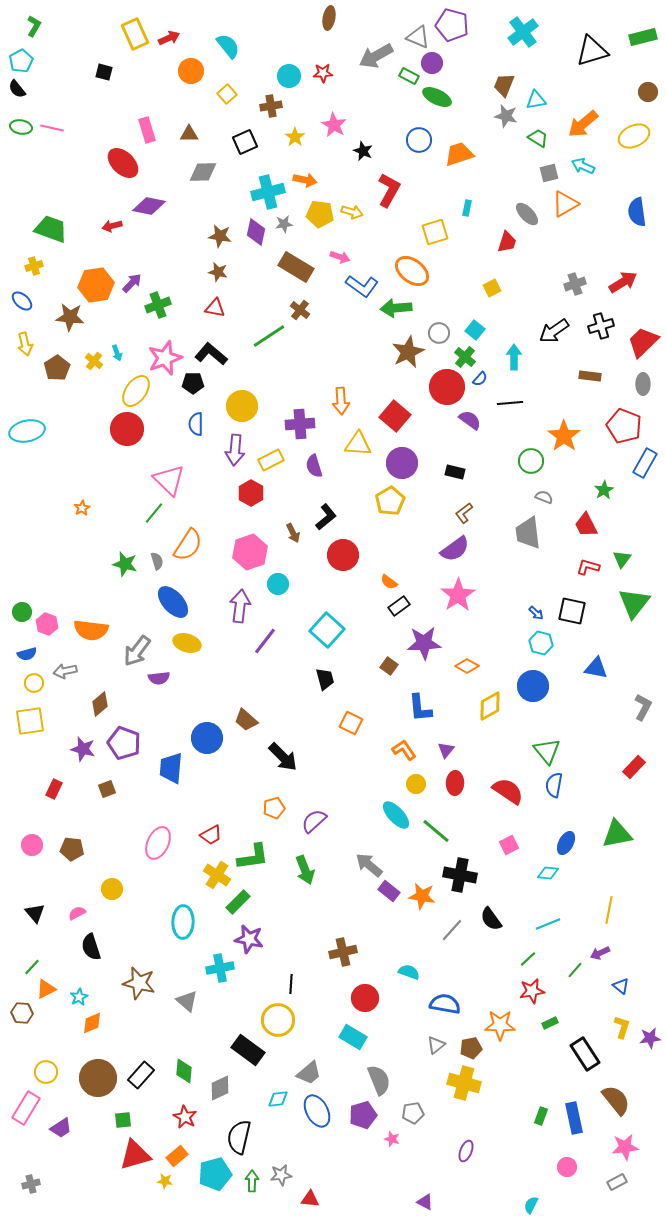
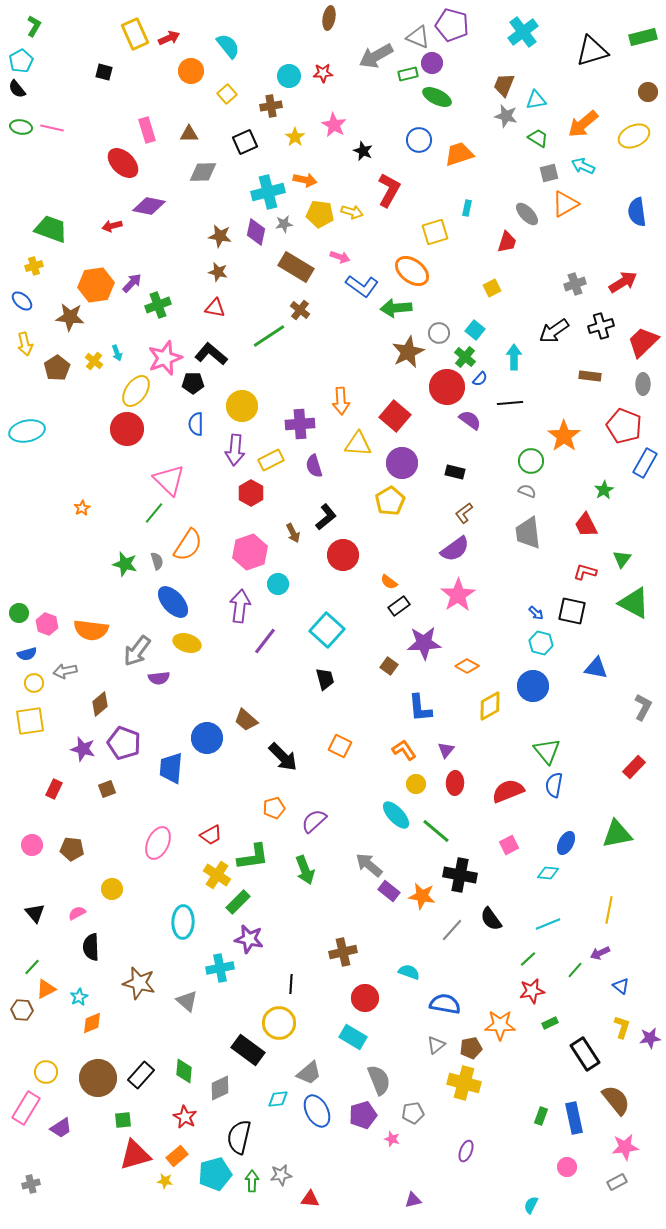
green rectangle at (409, 76): moved 1 px left, 2 px up; rotated 42 degrees counterclockwise
gray semicircle at (544, 497): moved 17 px left, 6 px up
red L-shape at (588, 567): moved 3 px left, 5 px down
green triangle at (634, 603): rotated 40 degrees counterclockwise
green circle at (22, 612): moved 3 px left, 1 px down
orange square at (351, 723): moved 11 px left, 23 px down
red semicircle at (508, 791): rotated 56 degrees counterclockwise
black semicircle at (91, 947): rotated 16 degrees clockwise
brown hexagon at (22, 1013): moved 3 px up
yellow circle at (278, 1020): moved 1 px right, 3 px down
purple triangle at (425, 1202): moved 12 px left, 2 px up; rotated 42 degrees counterclockwise
